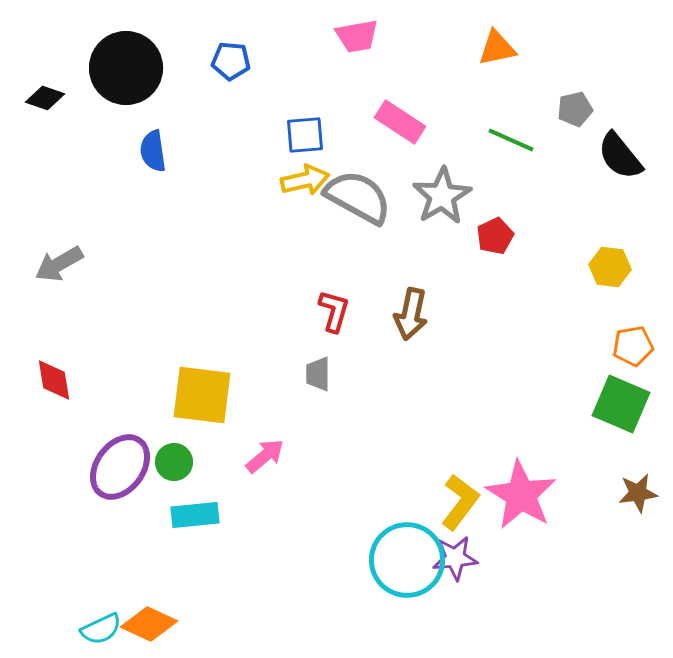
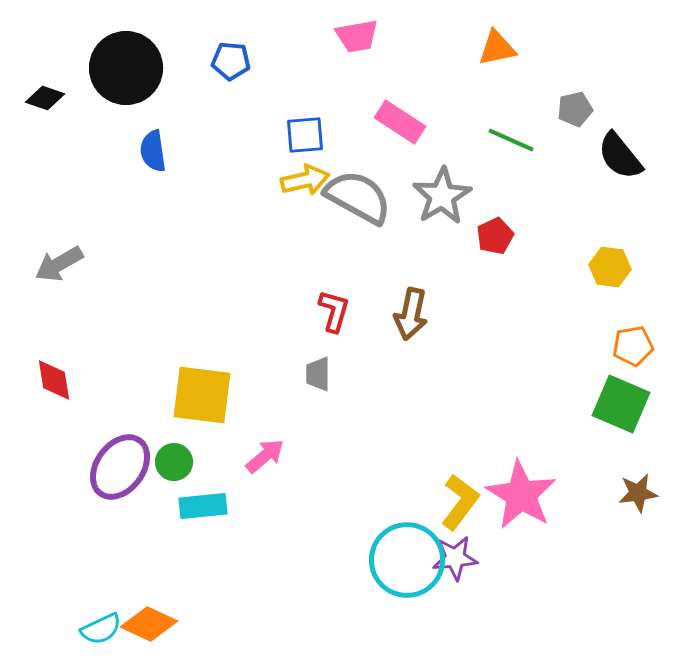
cyan rectangle: moved 8 px right, 9 px up
